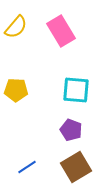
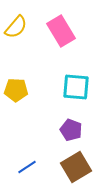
cyan square: moved 3 px up
